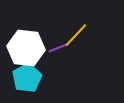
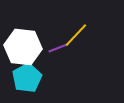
white hexagon: moved 3 px left, 1 px up
